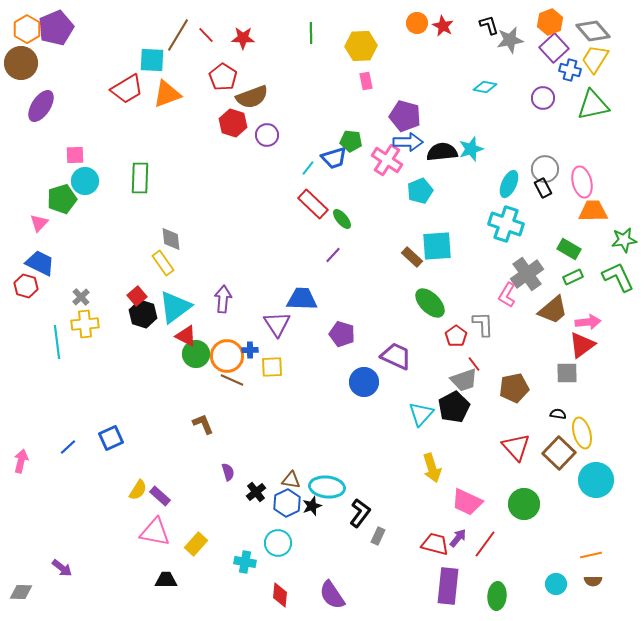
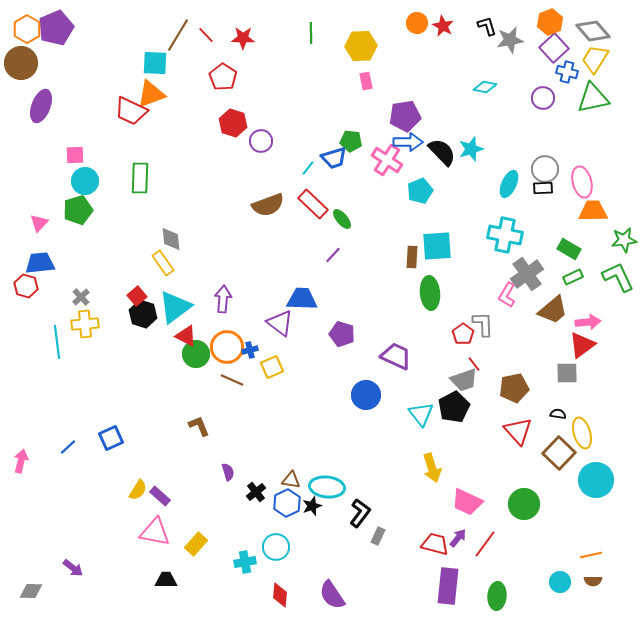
black L-shape at (489, 25): moved 2 px left, 1 px down
cyan square at (152, 60): moved 3 px right, 3 px down
blue cross at (570, 70): moved 3 px left, 2 px down
red trapezoid at (127, 89): moved 4 px right, 22 px down; rotated 56 degrees clockwise
orange triangle at (167, 94): moved 16 px left
brown semicircle at (252, 97): moved 16 px right, 108 px down
green triangle at (593, 105): moved 7 px up
purple ellipse at (41, 106): rotated 12 degrees counterclockwise
purple pentagon at (405, 116): rotated 24 degrees counterclockwise
purple circle at (267, 135): moved 6 px left, 6 px down
black semicircle at (442, 152): rotated 52 degrees clockwise
black rectangle at (543, 188): rotated 66 degrees counterclockwise
green pentagon at (62, 199): moved 16 px right, 11 px down
cyan cross at (506, 224): moved 1 px left, 11 px down; rotated 8 degrees counterclockwise
brown rectangle at (412, 257): rotated 50 degrees clockwise
blue trapezoid at (40, 263): rotated 32 degrees counterclockwise
green ellipse at (430, 303): moved 10 px up; rotated 40 degrees clockwise
purple triangle at (277, 324): moved 3 px right, 1 px up; rotated 20 degrees counterclockwise
red pentagon at (456, 336): moved 7 px right, 2 px up
blue cross at (250, 350): rotated 14 degrees counterclockwise
orange circle at (227, 356): moved 9 px up
yellow square at (272, 367): rotated 20 degrees counterclockwise
blue circle at (364, 382): moved 2 px right, 13 px down
cyan triangle at (421, 414): rotated 20 degrees counterclockwise
brown L-shape at (203, 424): moved 4 px left, 2 px down
red triangle at (516, 447): moved 2 px right, 16 px up
cyan circle at (278, 543): moved 2 px left, 4 px down
cyan cross at (245, 562): rotated 20 degrees counterclockwise
purple arrow at (62, 568): moved 11 px right
cyan circle at (556, 584): moved 4 px right, 2 px up
gray diamond at (21, 592): moved 10 px right, 1 px up
